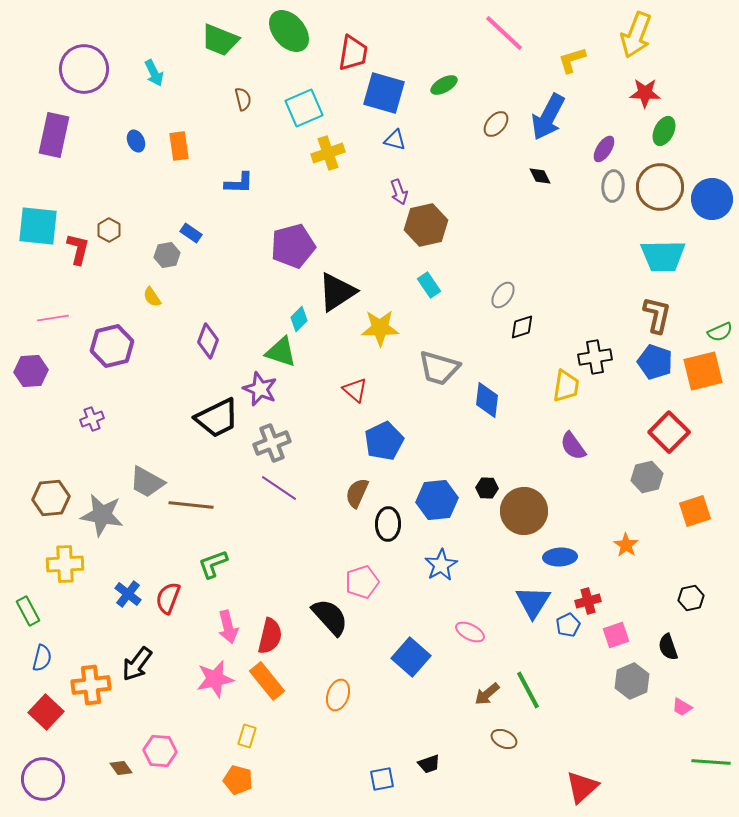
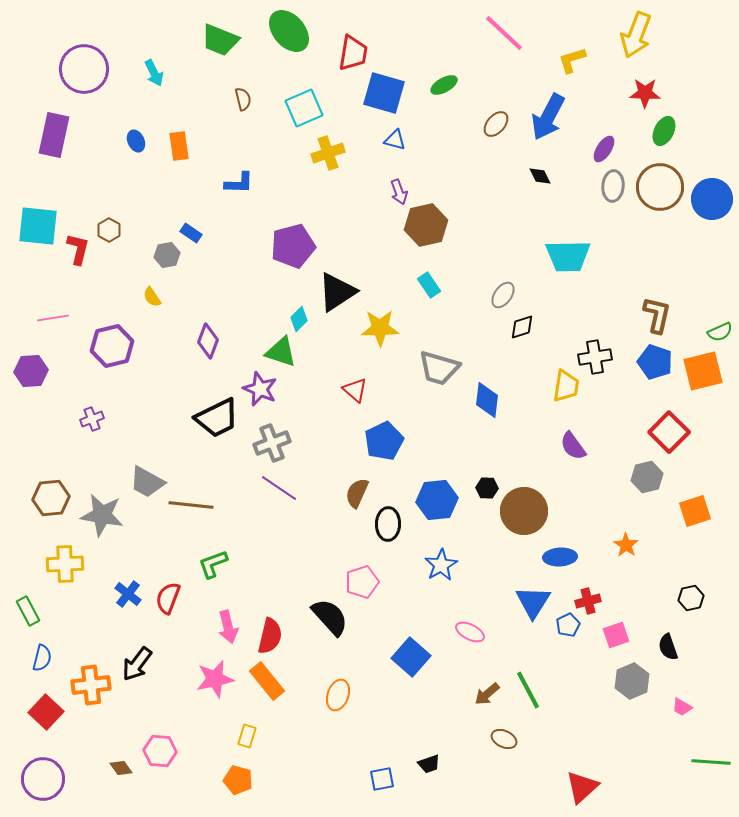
cyan trapezoid at (663, 256): moved 95 px left
